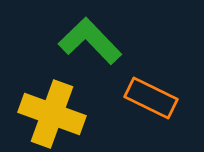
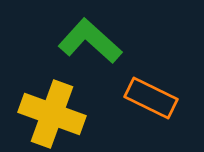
green L-shape: rotated 4 degrees counterclockwise
